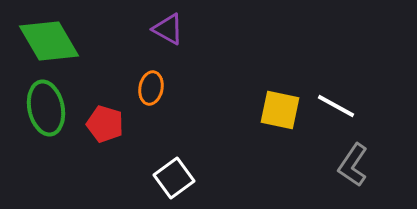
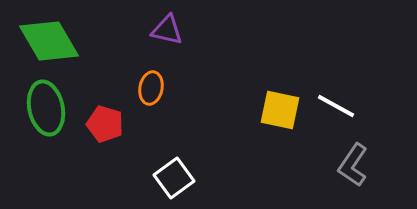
purple triangle: moved 1 px left, 1 px down; rotated 16 degrees counterclockwise
